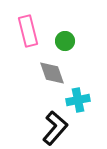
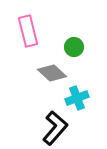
green circle: moved 9 px right, 6 px down
gray diamond: rotated 28 degrees counterclockwise
cyan cross: moved 1 px left, 2 px up; rotated 10 degrees counterclockwise
